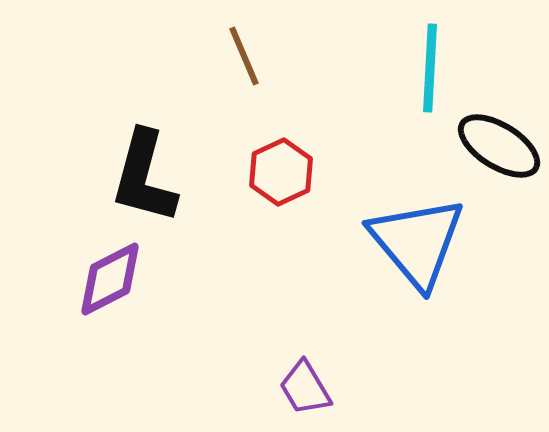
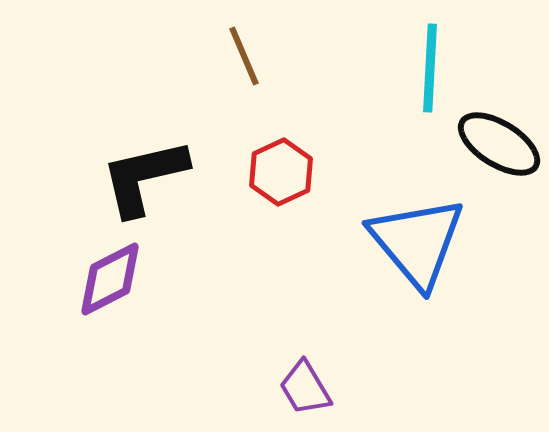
black ellipse: moved 2 px up
black L-shape: rotated 62 degrees clockwise
